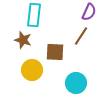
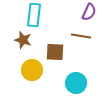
brown line: rotated 66 degrees clockwise
